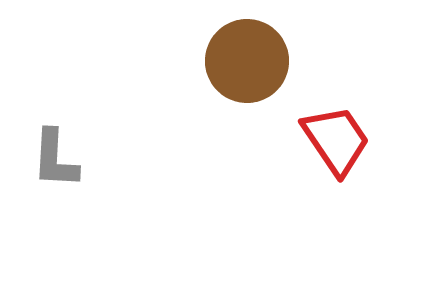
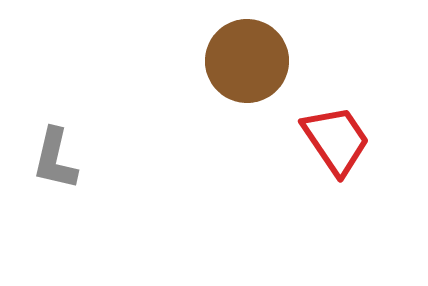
gray L-shape: rotated 10 degrees clockwise
